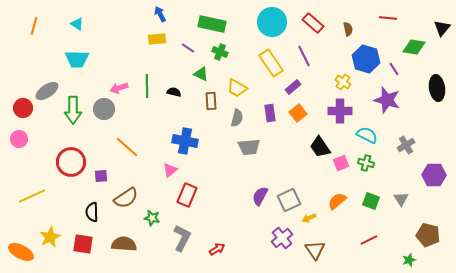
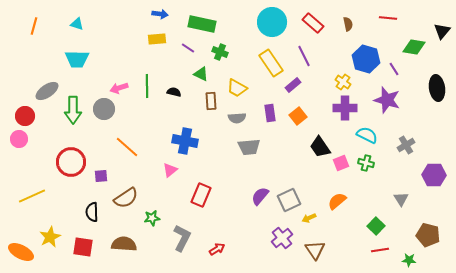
blue arrow at (160, 14): rotated 126 degrees clockwise
cyan triangle at (77, 24): rotated 16 degrees counterclockwise
green rectangle at (212, 24): moved 10 px left
black triangle at (442, 28): moved 3 px down
brown semicircle at (348, 29): moved 5 px up
purple rectangle at (293, 87): moved 2 px up
red circle at (23, 108): moved 2 px right, 8 px down
purple cross at (340, 111): moved 5 px right, 3 px up
orange square at (298, 113): moved 3 px down
gray semicircle at (237, 118): rotated 72 degrees clockwise
red rectangle at (187, 195): moved 14 px right
purple semicircle at (260, 196): rotated 12 degrees clockwise
green square at (371, 201): moved 5 px right, 25 px down; rotated 24 degrees clockwise
green star at (152, 218): rotated 21 degrees counterclockwise
red line at (369, 240): moved 11 px right, 10 px down; rotated 18 degrees clockwise
red square at (83, 244): moved 3 px down
green star at (409, 260): rotated 24 degrees clockwise
